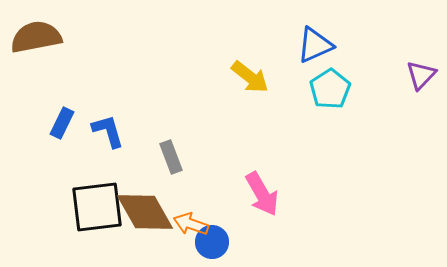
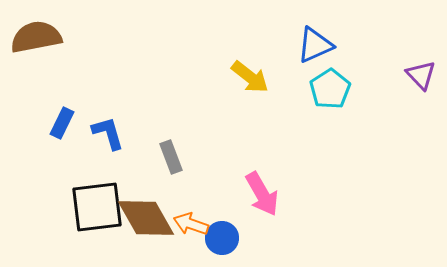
purple triangle: rotated 28 degrees counterclockwise
blue L-shape: moved 2 px down
brown diamond: moved 1 px right, 6 px down
blue circle: moved 10 px right, 4 px up
